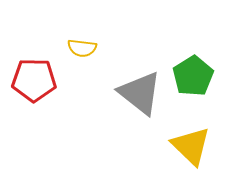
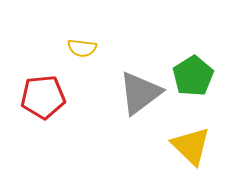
red pentagon: moved 9 px right, 17 px down; rotated 6 degrees counterclockwise
gray triangle: rotated 45 degrees clockwise
